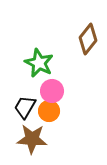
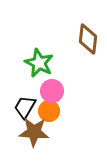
brown diamond: rotated 32 degrees counterclockwise
brown star: moved 2 px right, 7 px up
